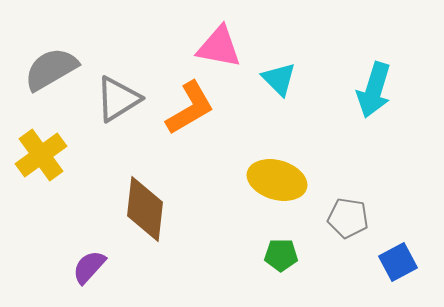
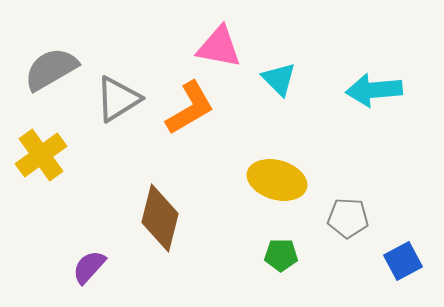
cyan arrow: rotated 68 degrees clockwise
brown diamond: moved 15 px right, 9 px down; rotated 8 degrees clockwise
gray pentagon: rotated 6 degrees counterclockwise
blue square: moved 5 px right, 1 px up
